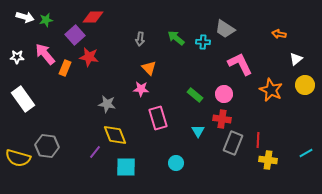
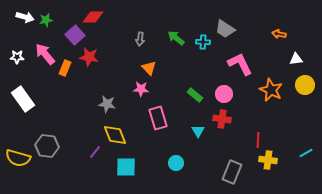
white triangle: rotated 32 degrees clockwise
gray rectangle: moved 1 px left, 29 px down
